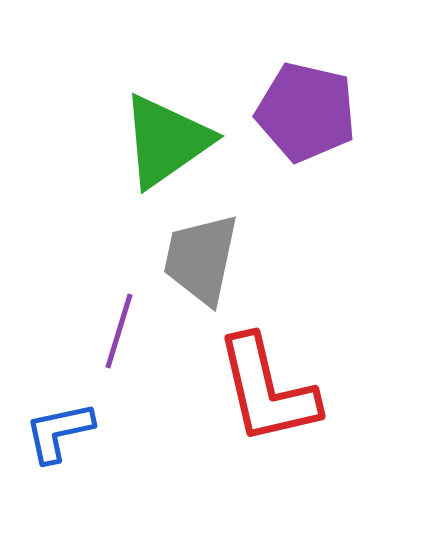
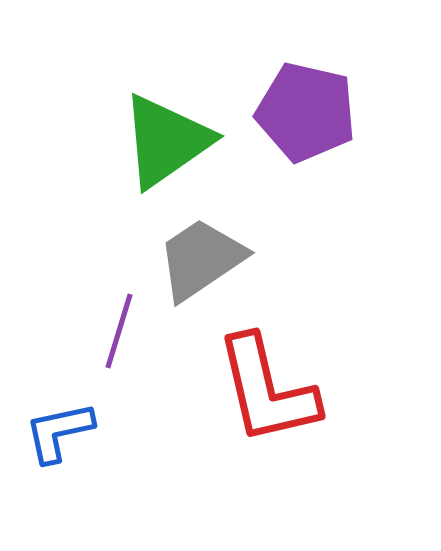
gray trapezoid: rotated 44 degrees clockwise
